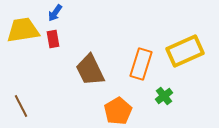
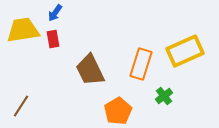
brown line: rotated 60 degrees clockwise
